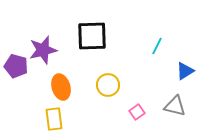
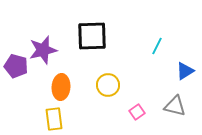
orange ellipse: rotated 20 degrees clockwise
